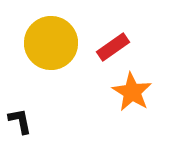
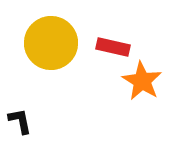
red rectangle: rotated 48 degrees clockwise
orange star: moved 10 px right, 11 px up
